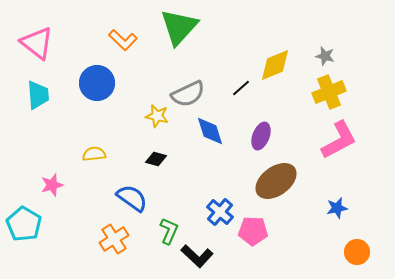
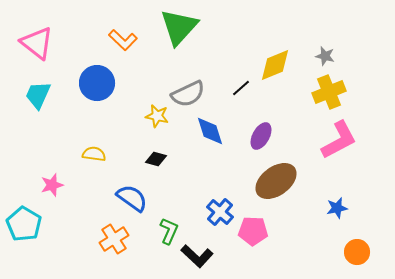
cyan trapezoid: rotated 152 degrees counterclockwise
purple ellipse: rotated 8 degrees clockwise
yellow semicircle: rotated 15 degrees clockwise
